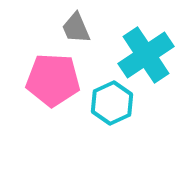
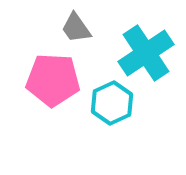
gray trapezoid: rotated 12 degrees counterclockwise
cyan cross: moved 2 px up
